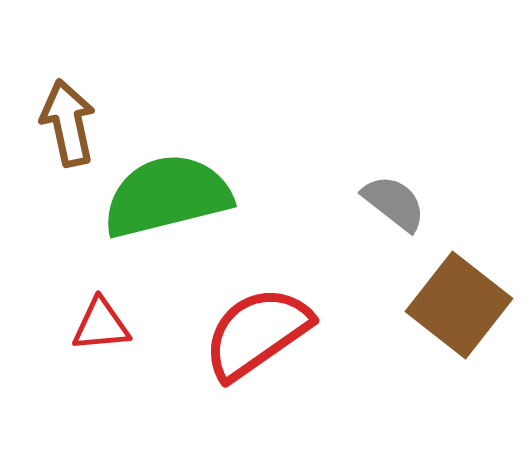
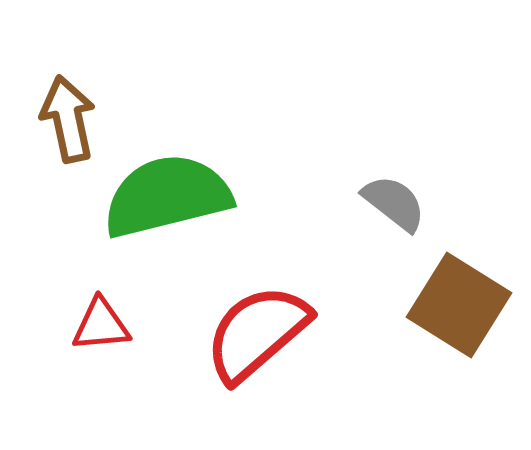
brown arrow: moved 4 px up
brown square: rotated 6 degrees counterclockwise
red semicircle: rotated 6 degrees counterclockwise
